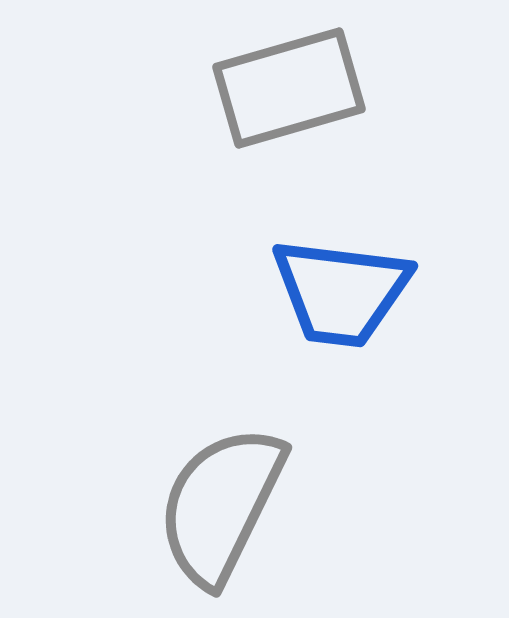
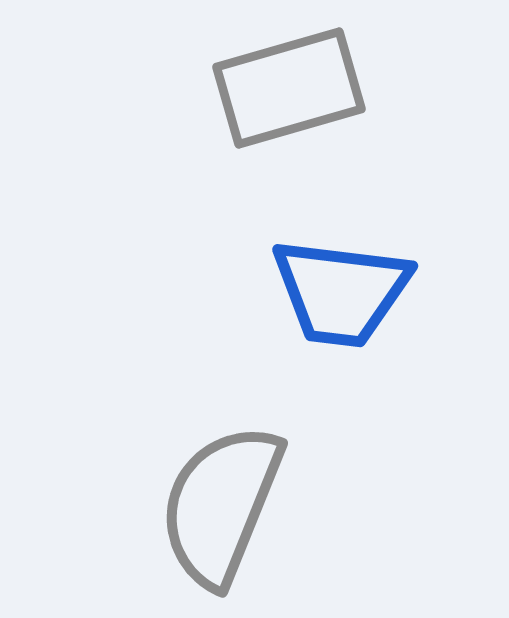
gray semicircle: rotated 4 degrees counterclockwise
